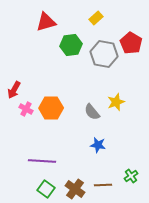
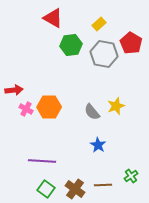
yellow rectangle: moved 3 px right, 6 px down
red triangle: moved 7 px right, 4 px up; rotated 45 degrees clockwise
red arrow: rotated 126 degrees counterclockwise
yellow star: moved 4 px down
orange hexagon: moved 2 px left, 1 px up
blue star: rotated 21 degrees clockwise
